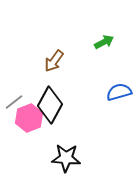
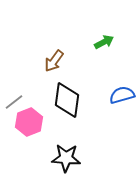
blue semicircle: moved 3 px right, 3 px down
black diamond: moved 17 px right, 5 px up; rotated 21 degrees counterclockwise
pink hexagon: moved 4 px down
